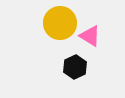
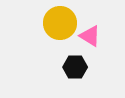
black hexagon: rotated 25 degrees clockwise
